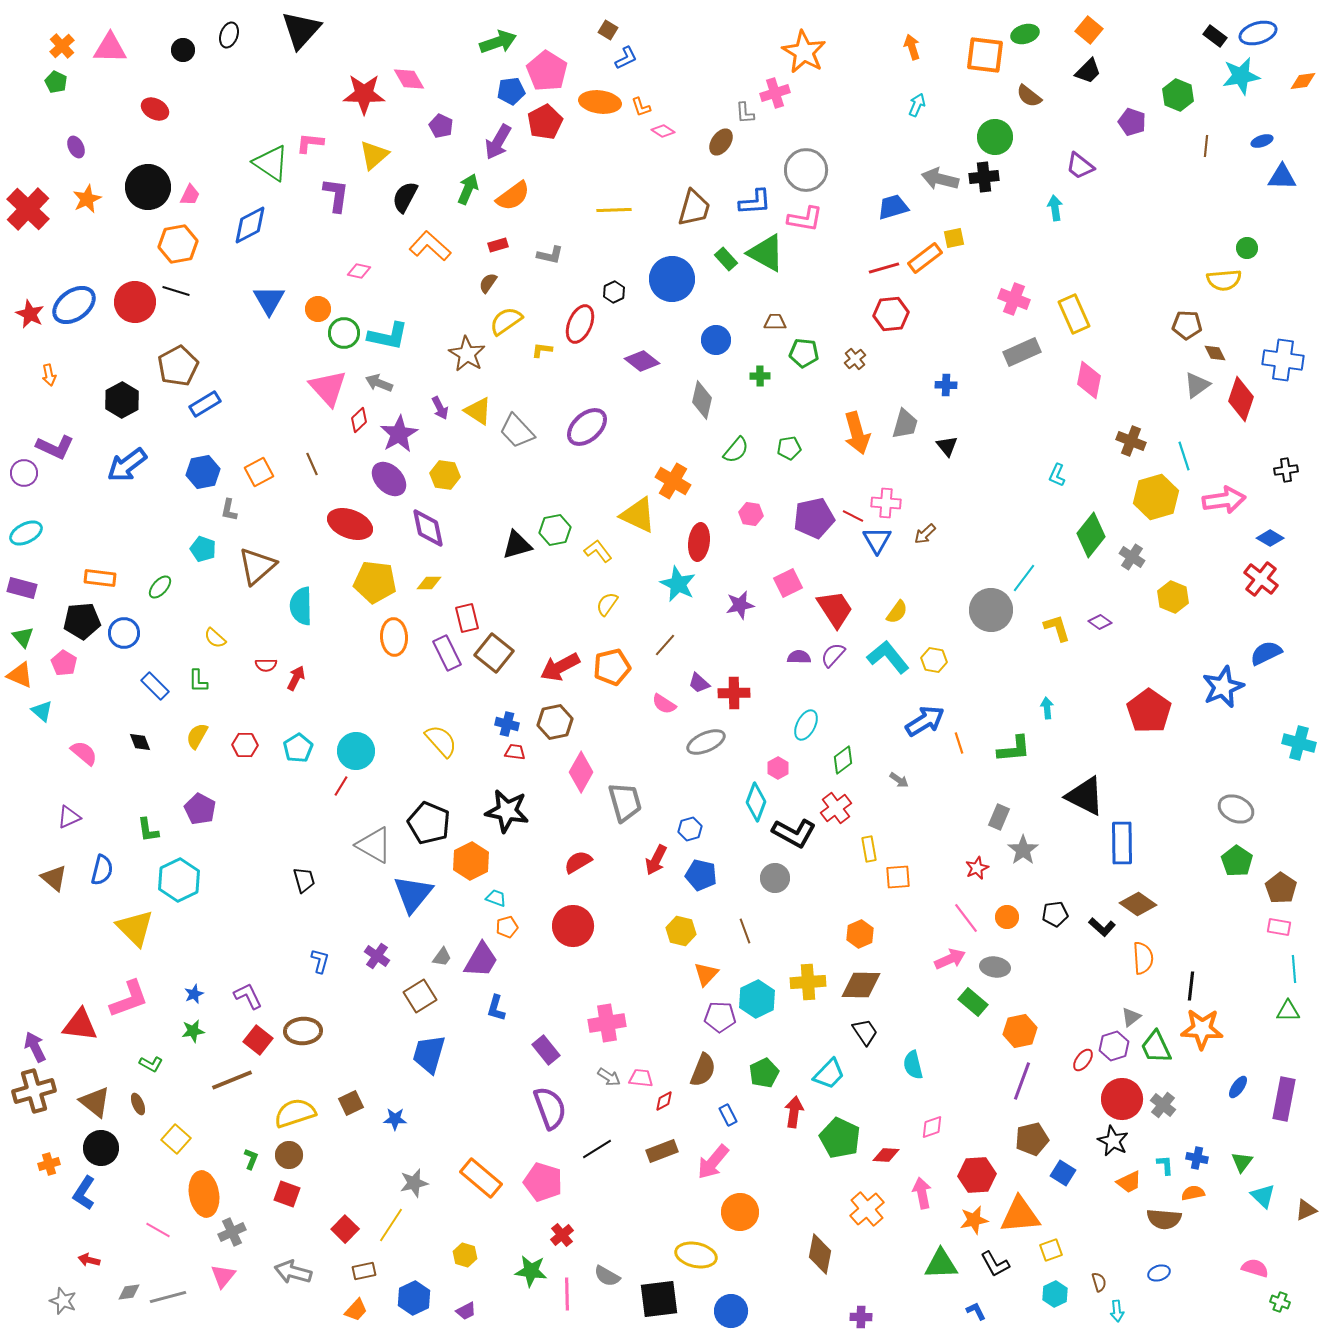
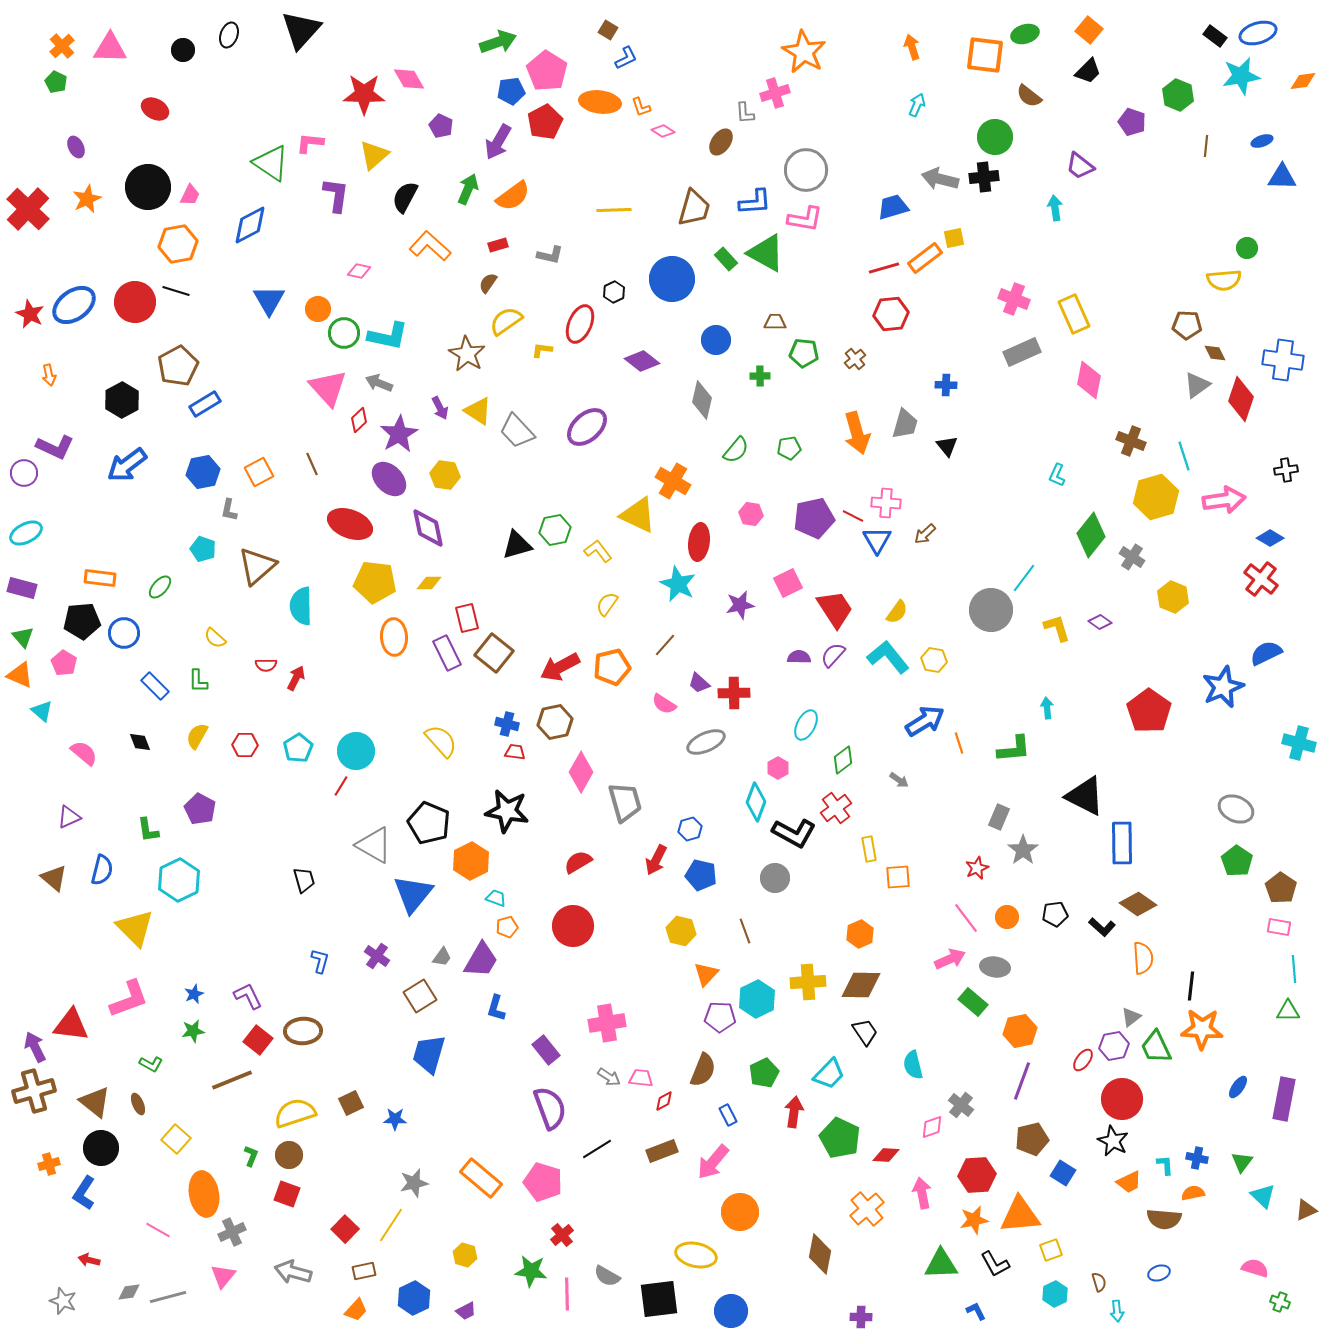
red triangle at (80, 1025): moved 9 px left
purple hexagon at (1114, 1046): rotated 8 degrees clockwise
gray cross at (1163, 1105): moved 202 px left
green L-shape at (251, 1159): moved 3 px up
